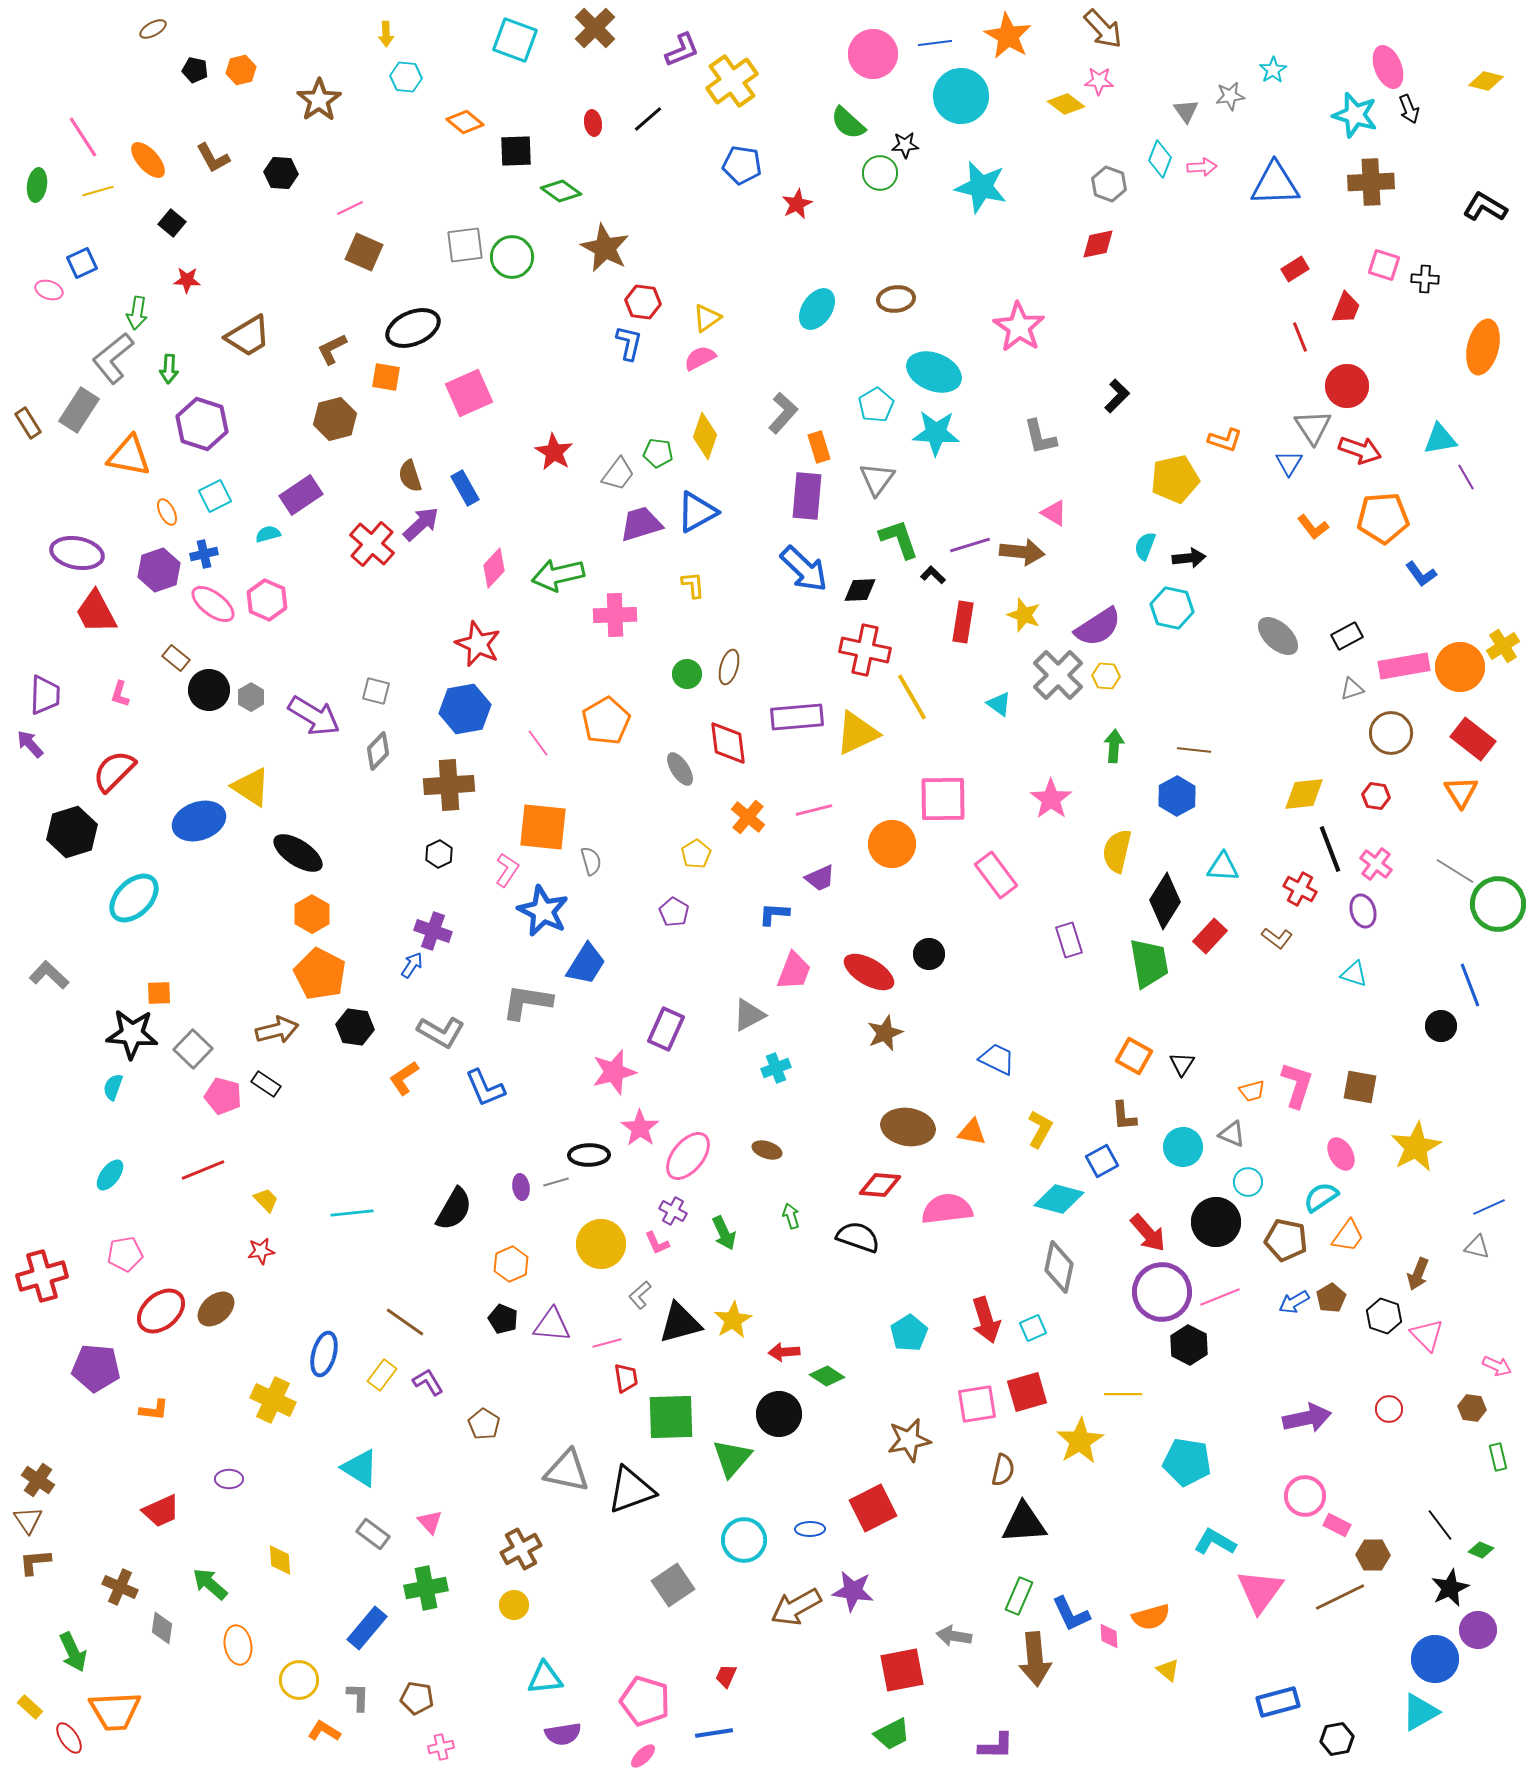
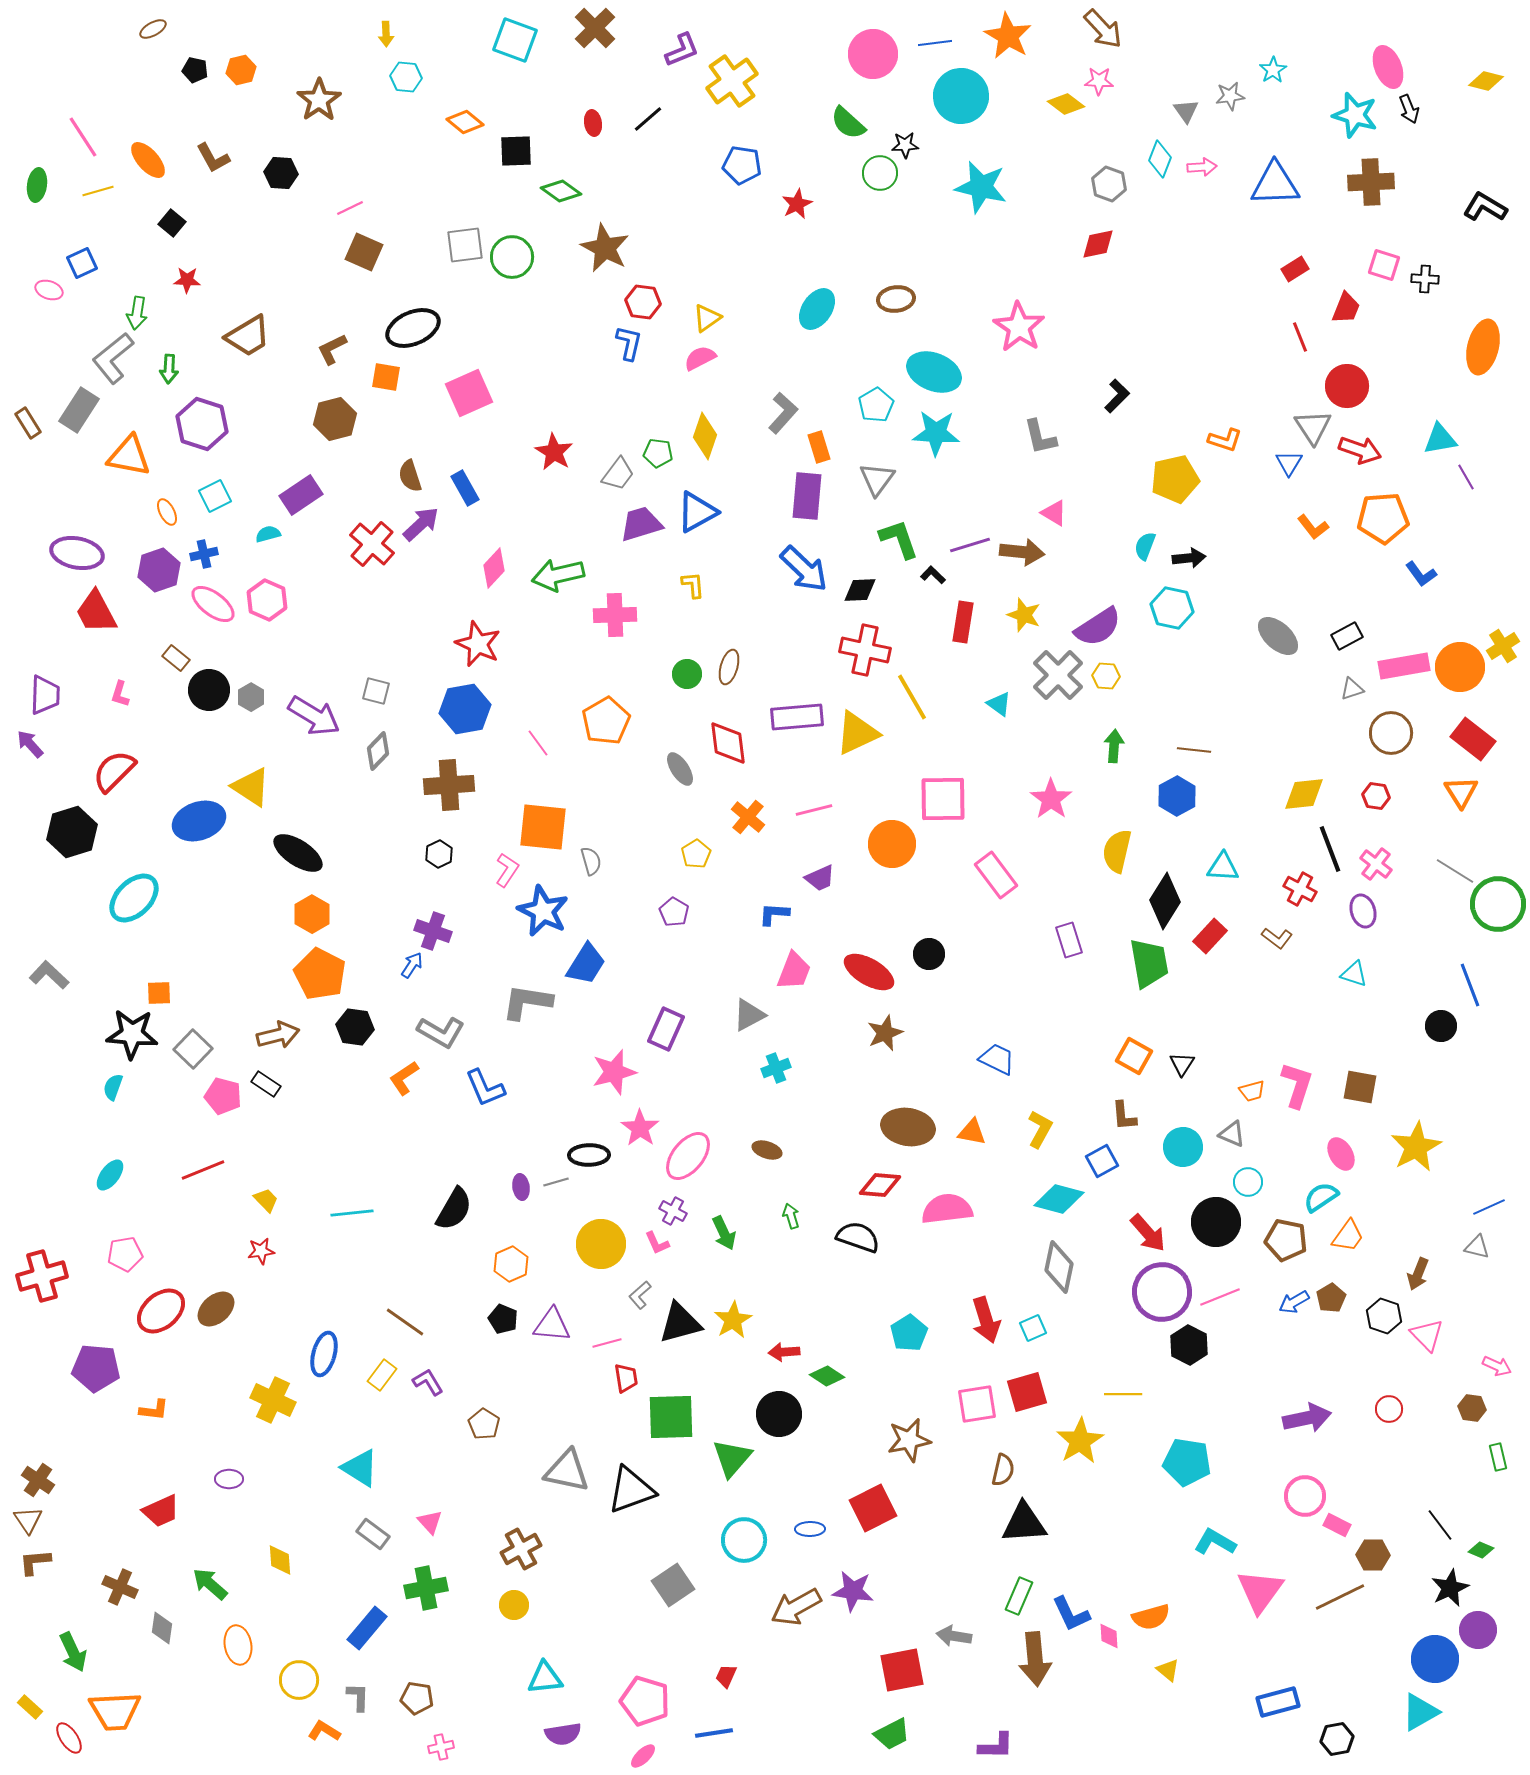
brown arrow at (277, 1030): moved 1 px right, 5 px down
